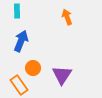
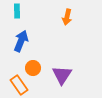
orange arrow: rotated 147 degrees counterclockwise
